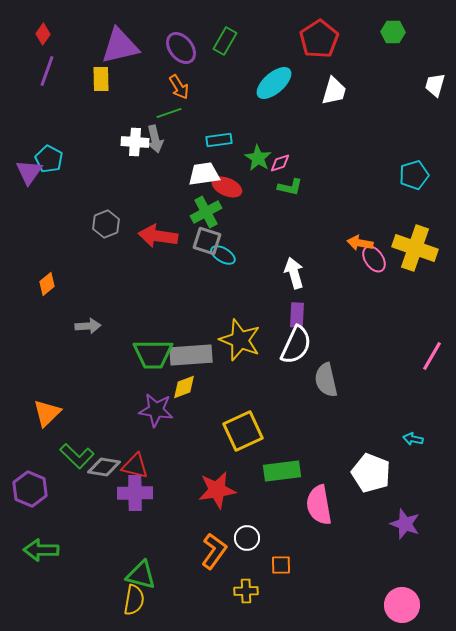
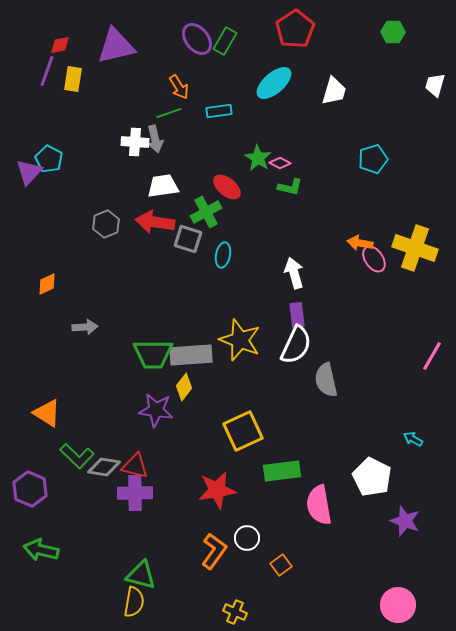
red diamond at (43, 34): moved 17 px right, 11 px down; rotated 45 degrees clockwise
red pentagon at (319, 39): moved 24 px left, 10 px up
purple triangle at (120, 46): moved 4 px left
purple ellipse at (181, 48): moved 16 px right, 9 px up
yellow rectangle at (101, 79): moved 28 px left; rotated 10 degrees clockwise
cyan rectangle at (219, 140): moved 29 px up
pink diamond at (280, 163): rotated 45 degrees clockwise
purple triangle at (29, 172): rotated 8 degrees clockwise
white trapezoid at (204, 174): moved 41 px left, 12 px down
cyan pentagon at (414, 175): moved 41 px left, 16 px up
red ellipse at (227, 187): rotated 16 degrees clockwise
red arrow at (158, 236): moved 3 px left, 14 px up
gray square at (207, 241): moved 19 px left, 2 px up
cyan ellipse at (223, 255): rotated 70 degrees clockwise
orange diamond at (47, 284): rotated 15 degrees clockwise
purple rectangle at (297, 315): rotated 10 degrees counterclockwise
gray arrow at (88, 326): moved 3 px left, 1 px down
yellow diamond at (184, 387): rotated 32 degrees counterclockwise
orange triangle at (47, 413): rotated 44 degrees counterclockwise
cyan arrow at (413, 439): rotated 18 degrees clockwise
white pentagon at (371, 473): moved 1 px right, 4 px down; rotated 6 degrees clockwise
purple star at (405, 524): moved 3 px up
green arrow at (41, 550): rotated 12 degrees clockwise
orange square at (281, 565): rotated 35 degrees counterclockwise
yellow cross at (246, 591): moved 11 px left, 21 px down; rotated 25 degrees clockwise
yellow semicircle at (134, 600): moved 2 px down
pink circle at (402, 605): moved 4 px left
